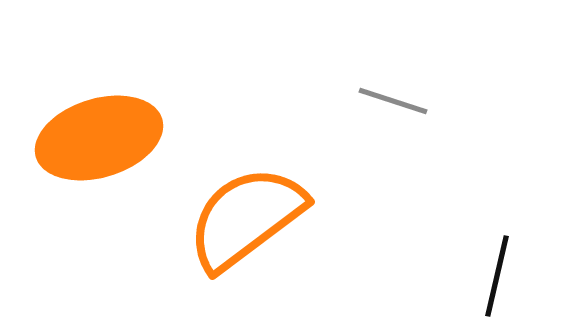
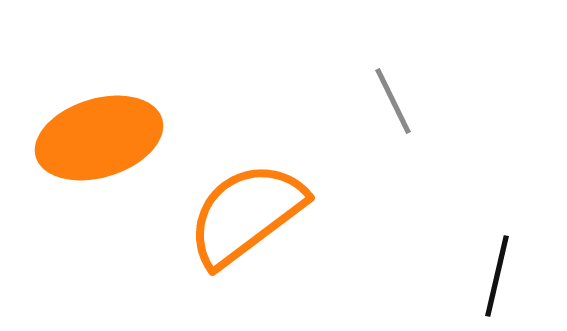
gray line: rotated 46 degrees clockwise
orange semicircle: moved 4 px up
